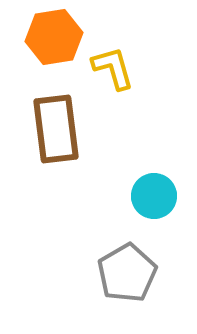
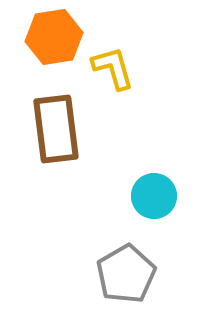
gray pentagon: moved 1 px left, 1 px down
